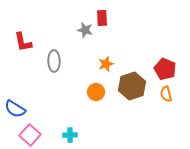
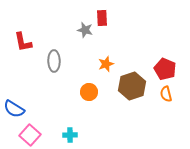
orange circle: moved 7 px left
blue semicircle: moved 1 px left
